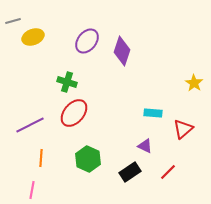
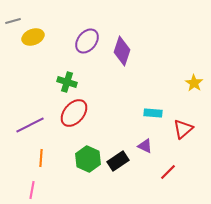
black rectangle: moved 12 px left, 11 px up
